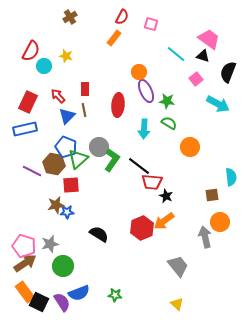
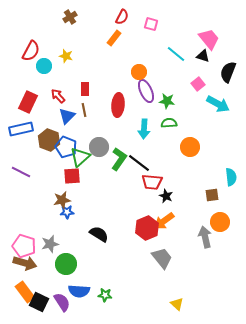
pink trapezoid at (209, 39): rotated 15 degrees clockwise
pink square at (196, 79): moved 2 px right, 5 px down
green semicircle at (169, 123): rotated 35 degrees counterclockwise
blue rectangle at (25, 129): moved 4 px left
green triangle at (78, 159): moved 2 px right, 2 px up
green L-shape at (112, 160): moved 7 px right, 1 px up
brown hexagon at (54, 164): moved 5 px left, 24 px up; rotated 10 degrees clockwise
black line at (139, 166): moved 3 px up
purple line at (32, 171): moved 11 px left, 1 px down
red square at (71, 185): moved 1 px right, 9 px up
brown star at (56, 205): moved 6 px right, 5 px up
red hexagon at (142, 228): moved 5 px right
brown arrow at (25, 263): rotated 50 degrees clockwise
green circle at (63, 266): moved 3 px right, 2 px up
gray trapezoid at (178, 266): moved 16 px left, 8 px up
blue semicircle at (79, 293): moved 2 px up; rotated 25 degrees clockwise
green star at (115, 295): moved 10 px left
